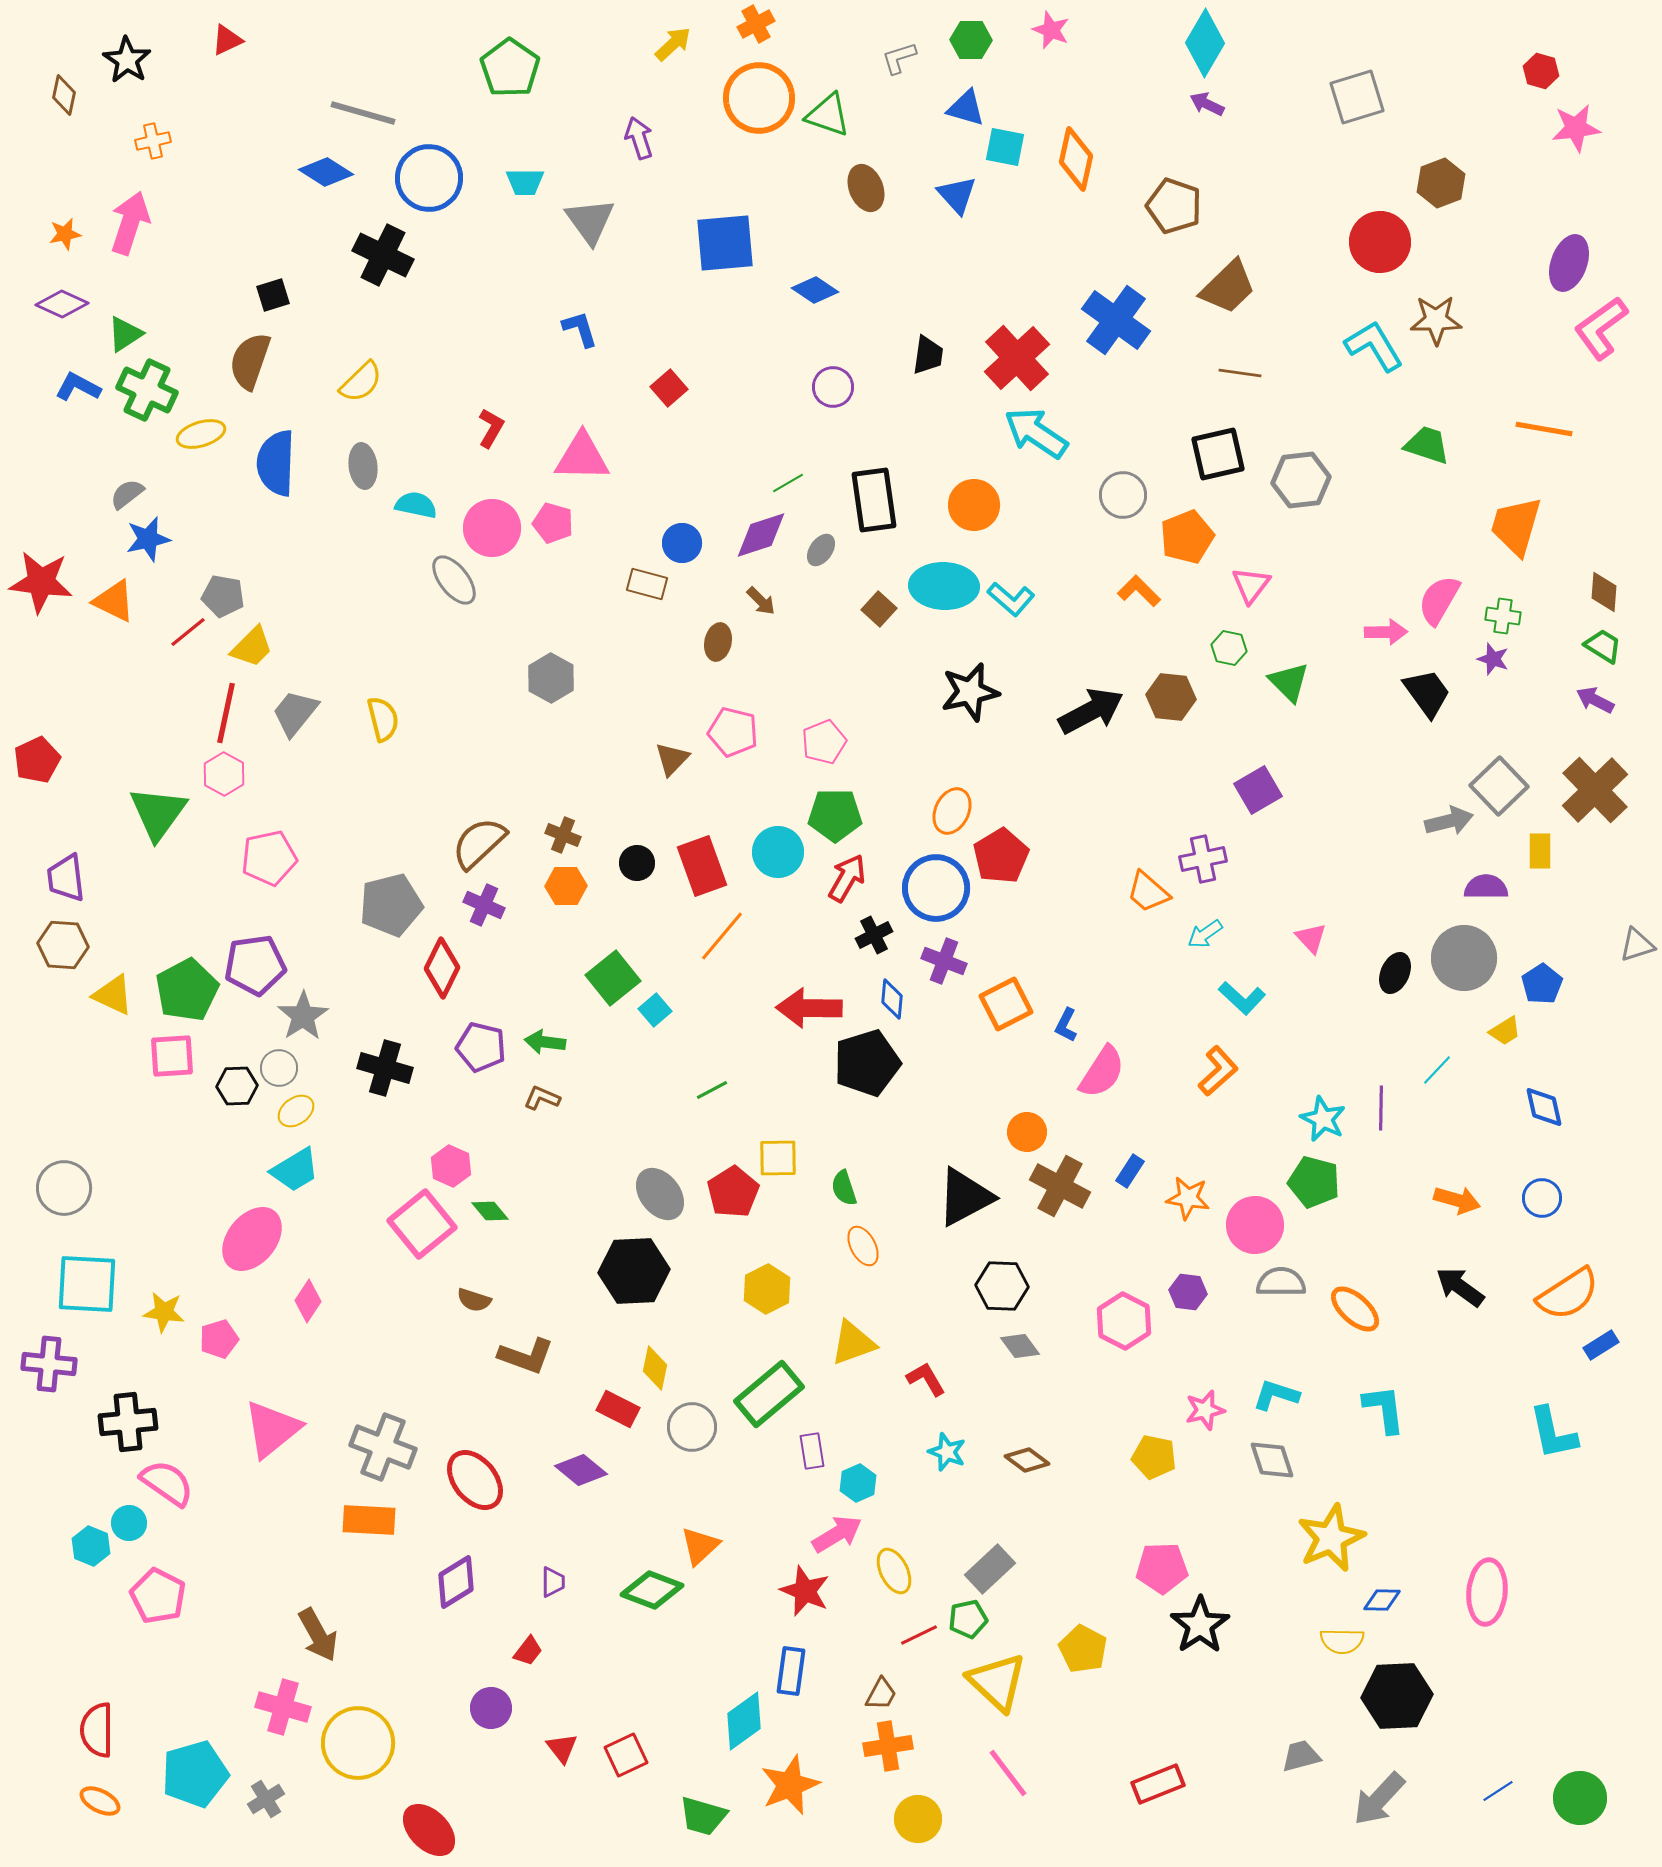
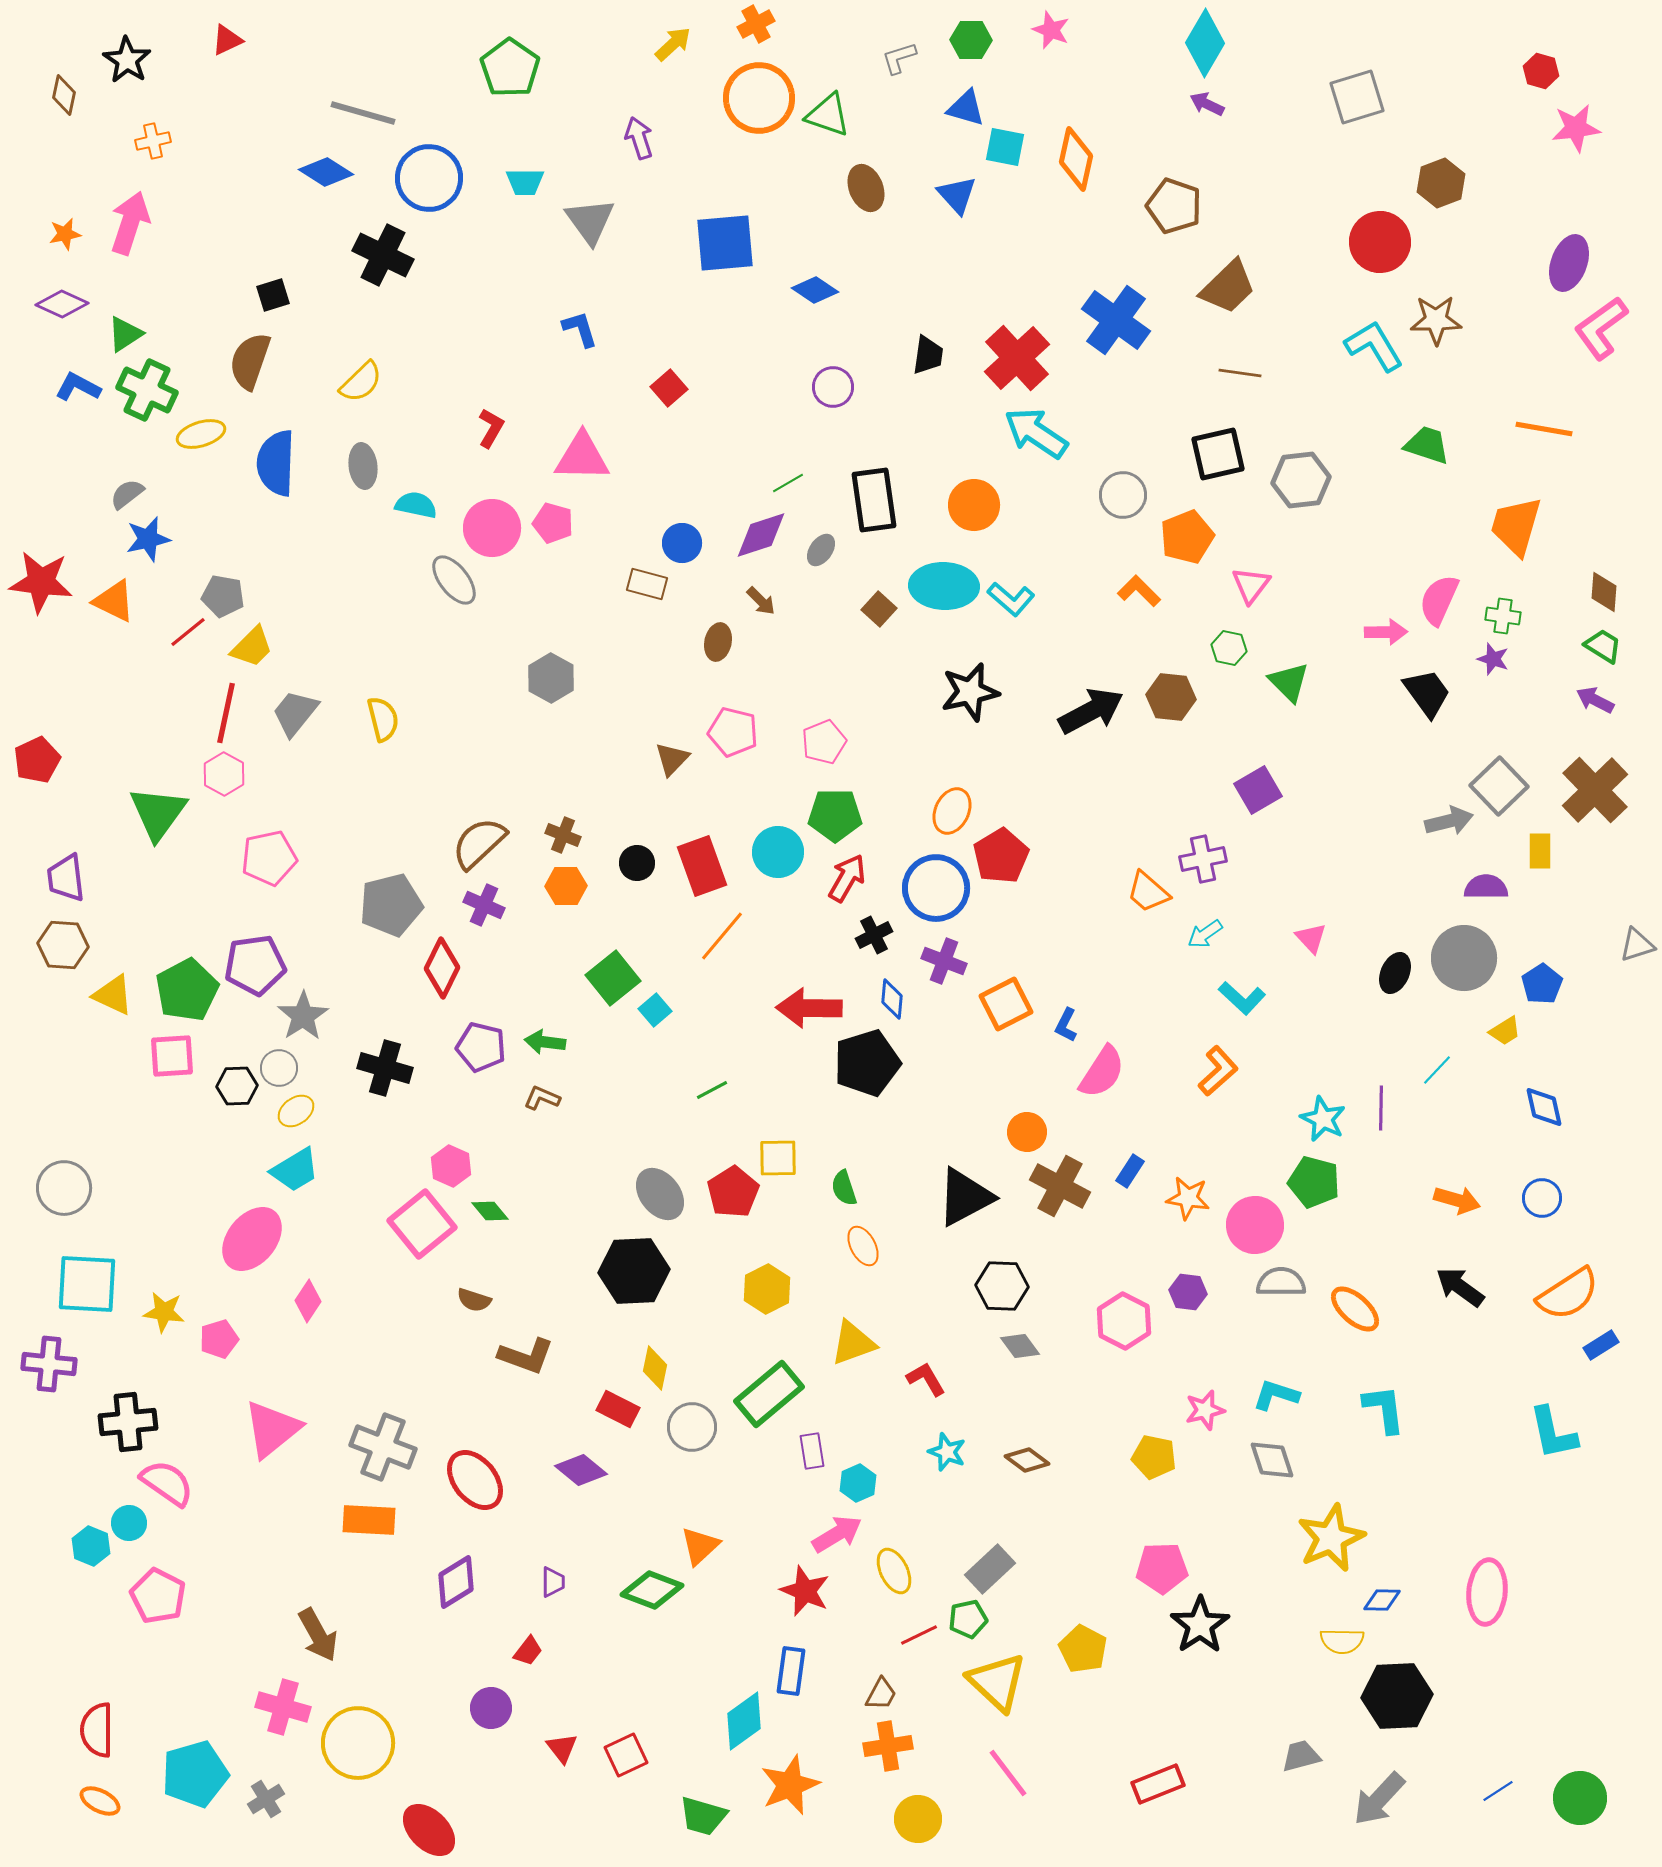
pink semicircle at (1439, 600): rotated 6 degrees counterclockwise
